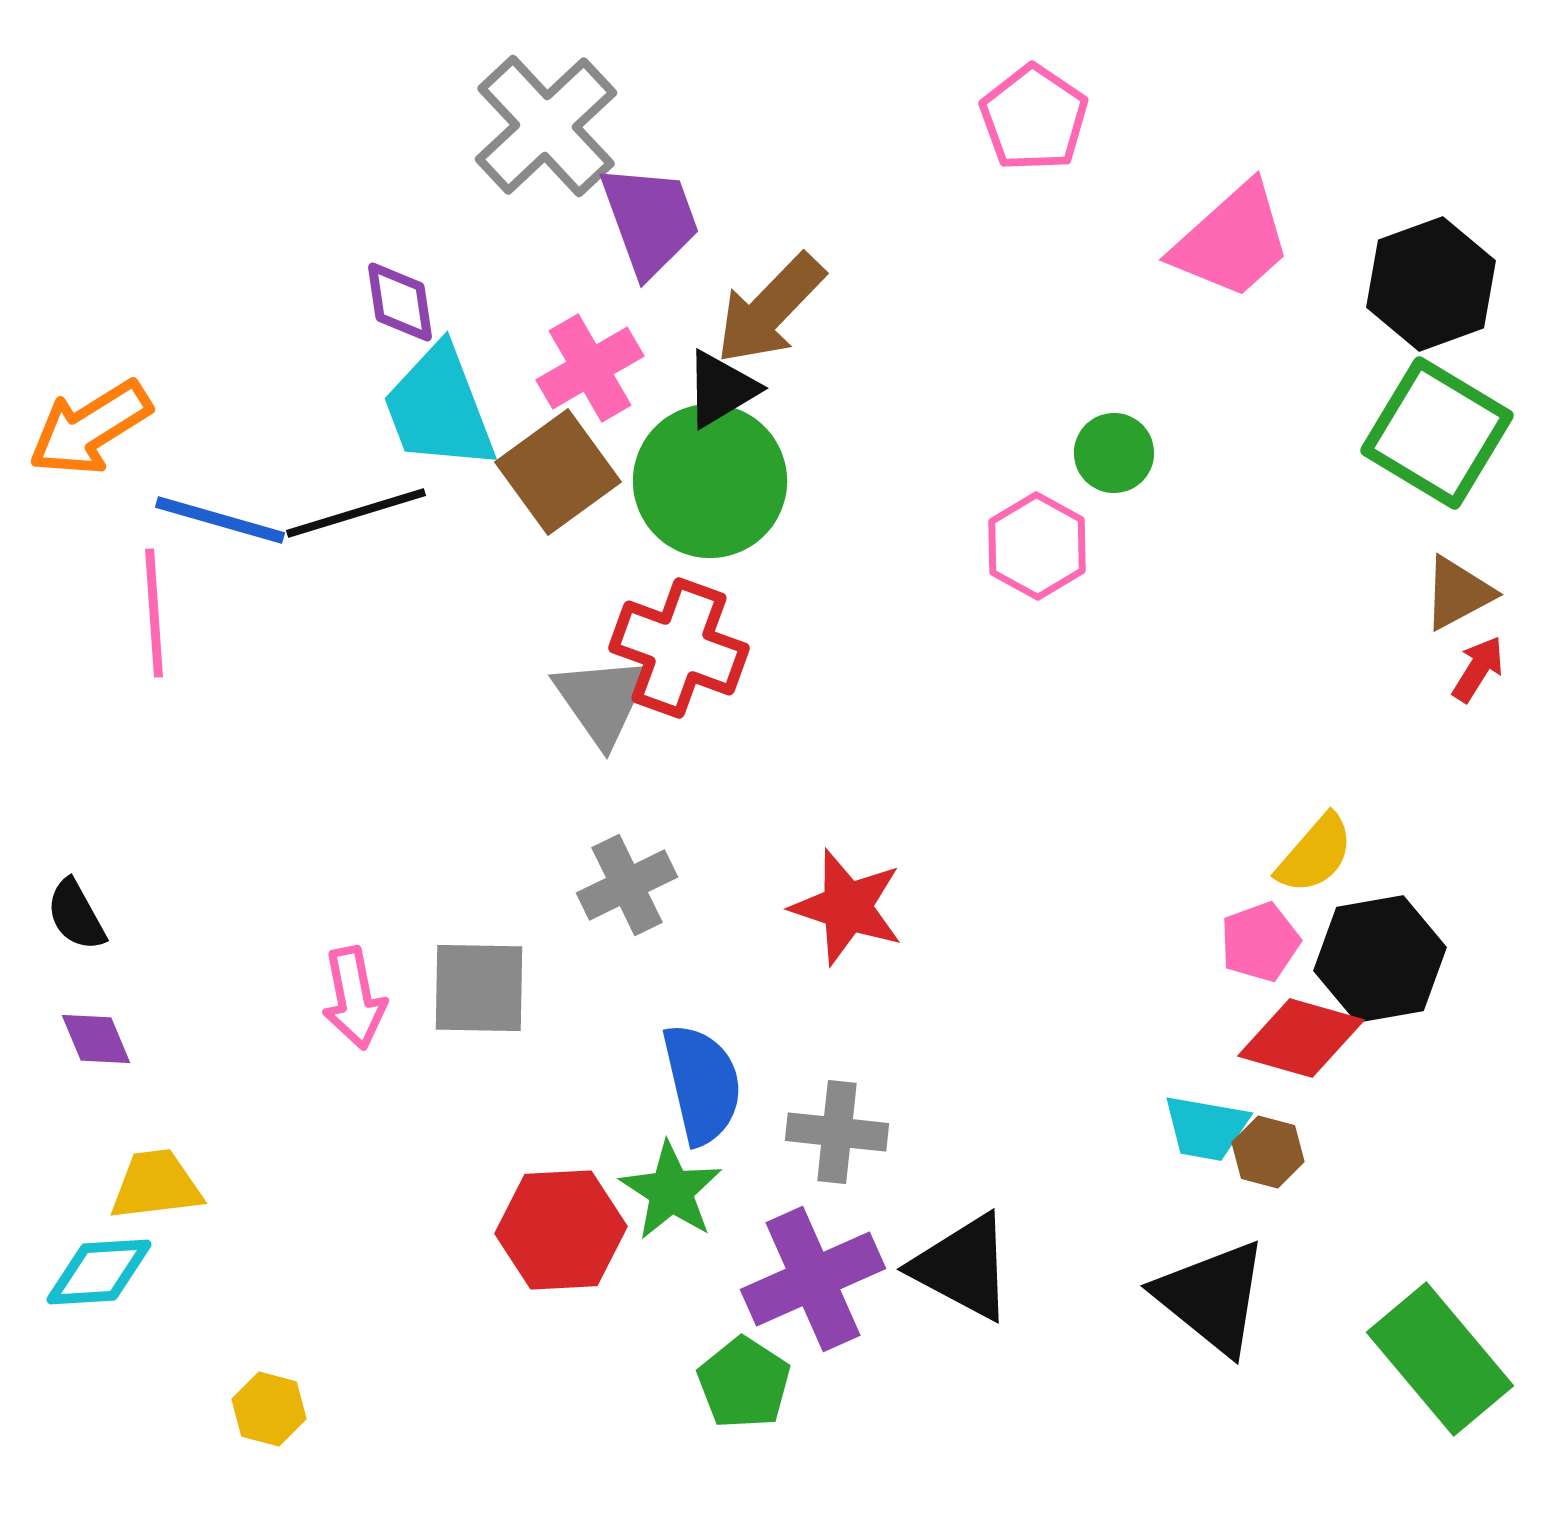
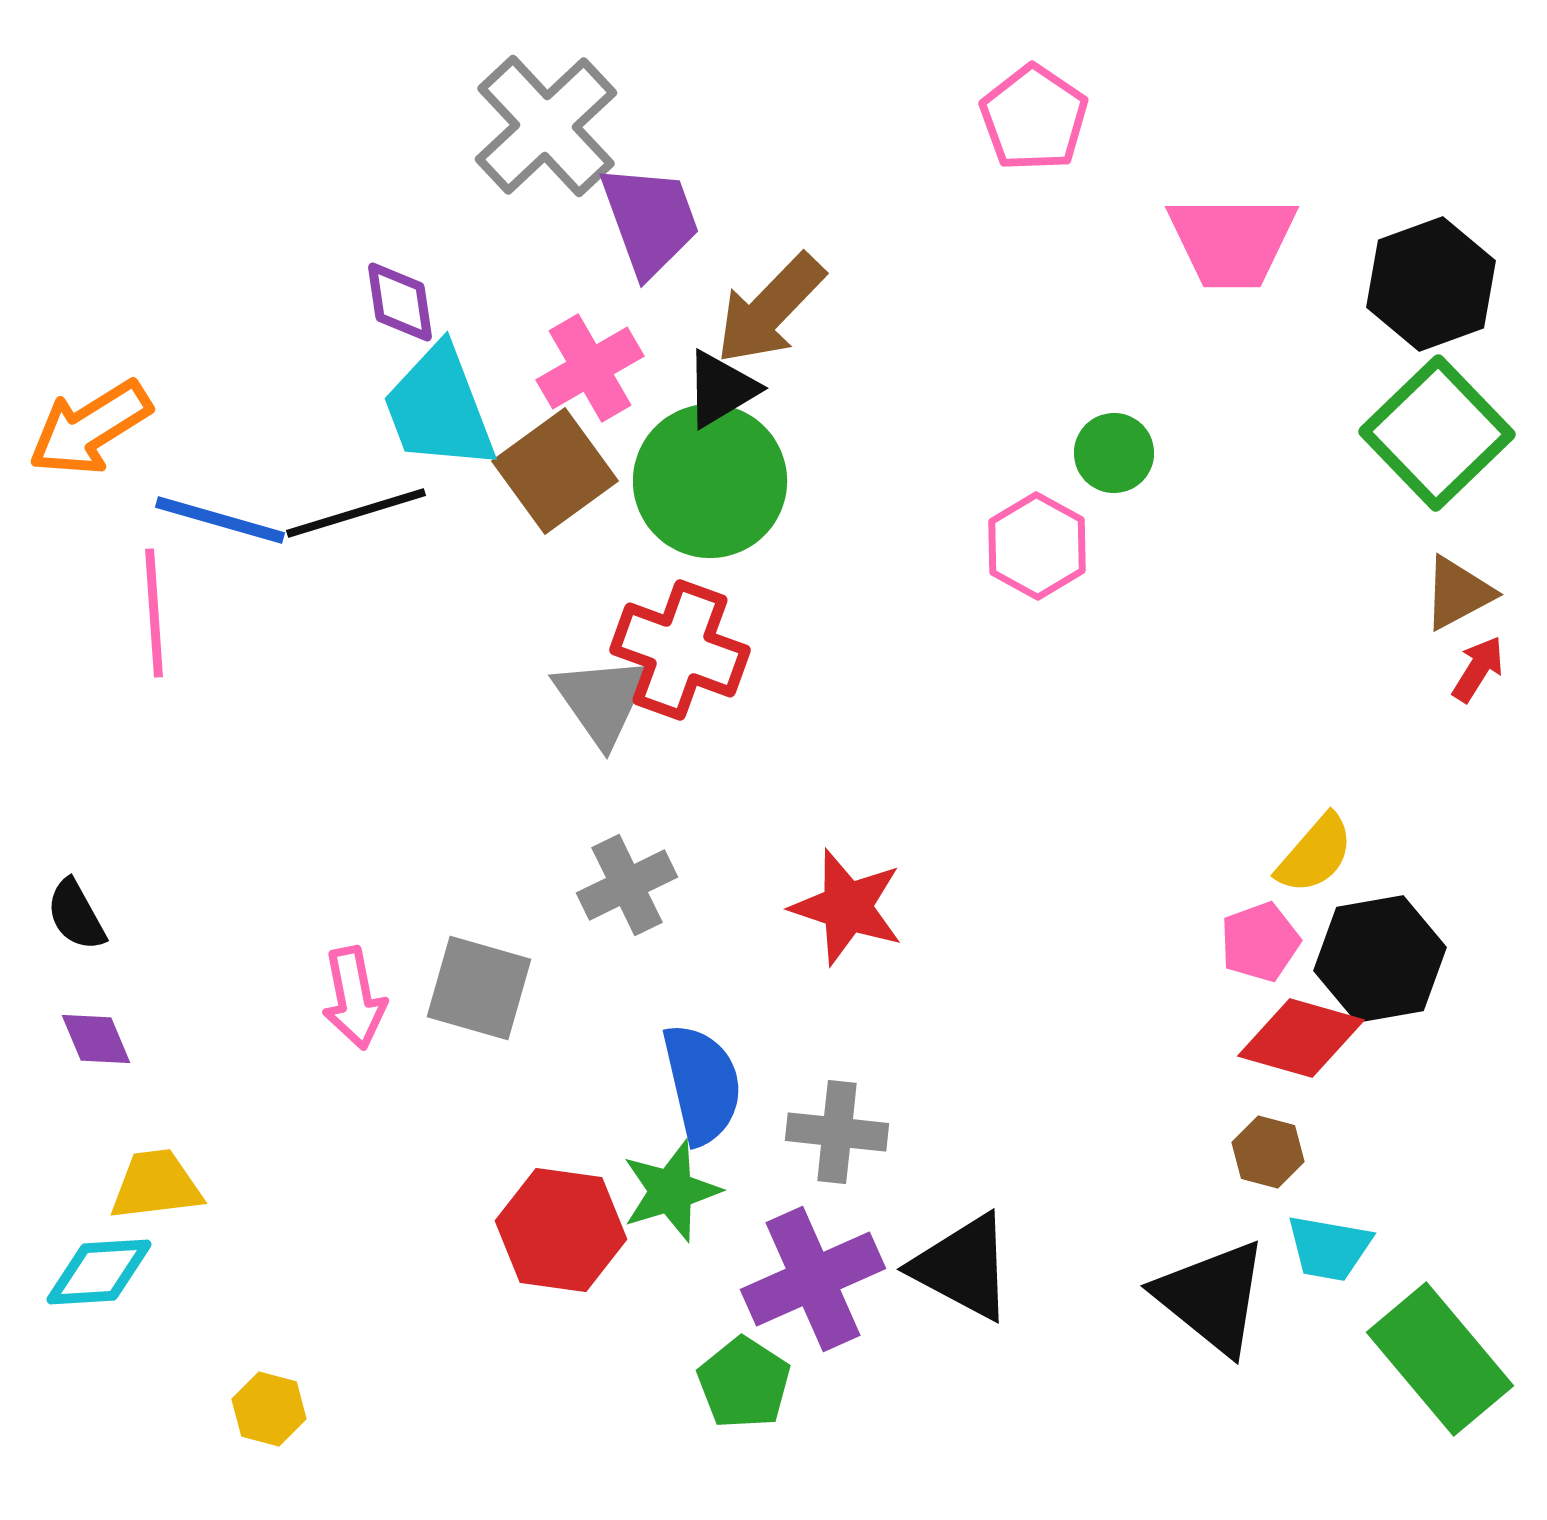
pink trapezoid at (1232, 241): rotated 42 degrees clockwise
green square at (1437, 433): rotated 15 degrees clockwise
brown square at (558, 472): moved 3 px left, 1 px up
red cross at (679, 648): moved 1 px right, 2 px down
gray square at (479, 988): rotated 15 degrees clockwise
cyan trapezoid at (1206, 1128): moved 123 px right, 120 px down
green star at (671, 1191): rotated 22 degrees clockwise
red hexagon at (561, 1230): rotated 11 degrees clockwise
